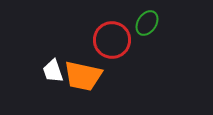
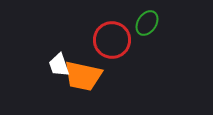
white trapezoid: moved 6 px right, 6 px up
